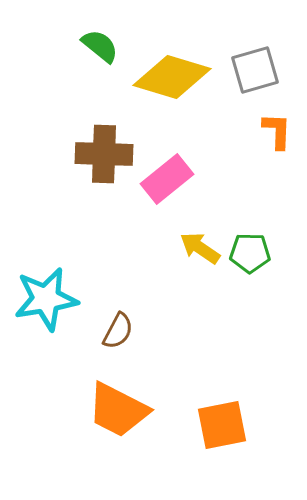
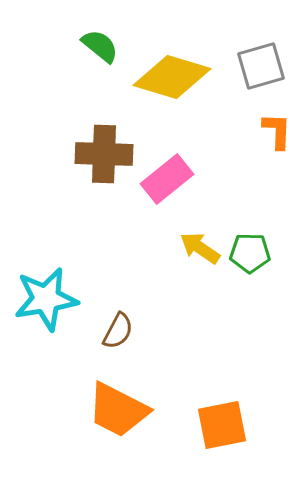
gray square: moved 6 px right, 4 px up
